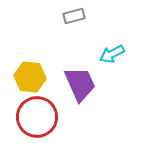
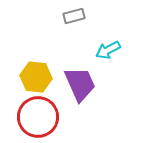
cyan arrow: moved 4 px left, 4 px up
yellow hexagon: moved 6 px right
red circle: moved 1 px right
